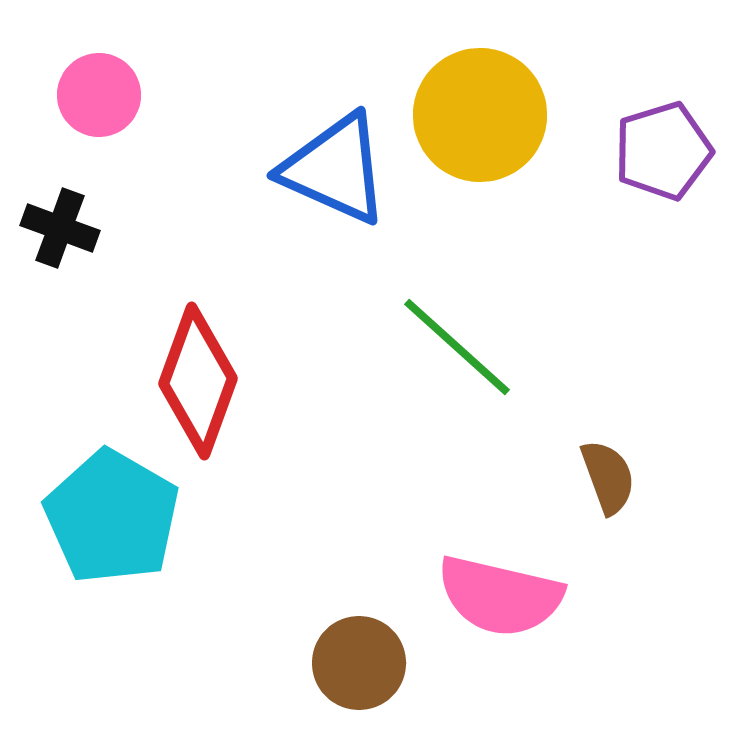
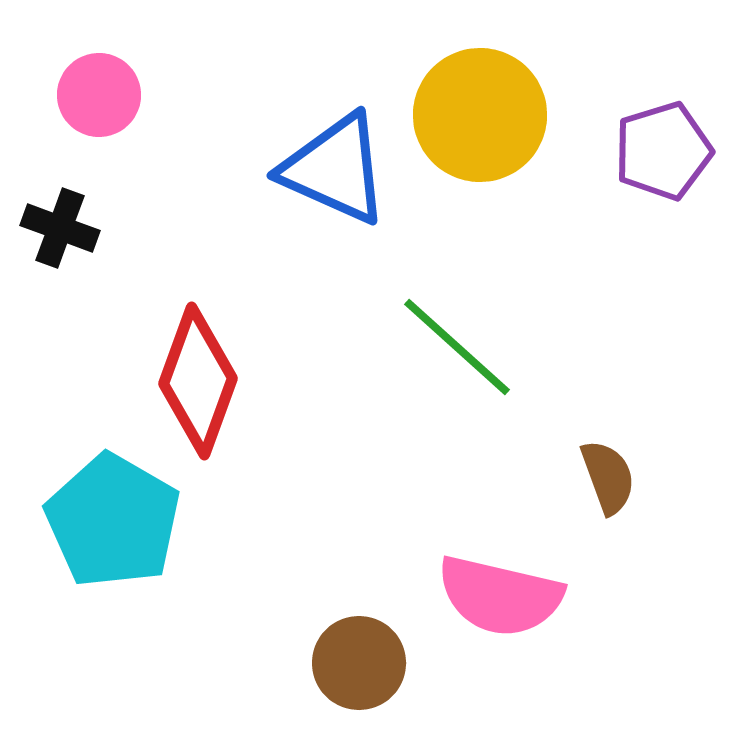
cyan pentagon: moved 1 px right, 4 px down
